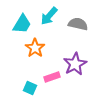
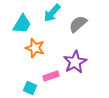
cyan arrow: moved 3 px right, 3 px up
gray semicircle: rotated 54 degrees counterclockwise
orange star: rotated 18 degrees counterclockwise
purple star: moved 2 px up
pink rectangle: moved 1 px left, 1 px up
